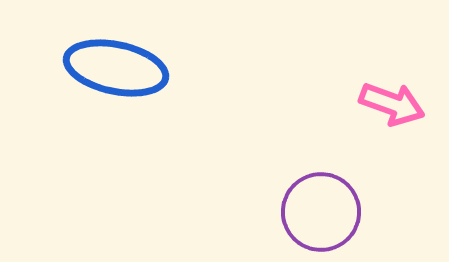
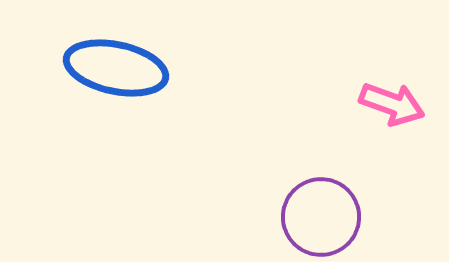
purple circle: moved 5 px down
